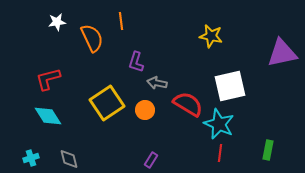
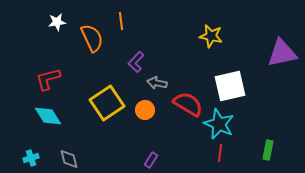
purple L-shape: rotated 25 degrees clockwise
